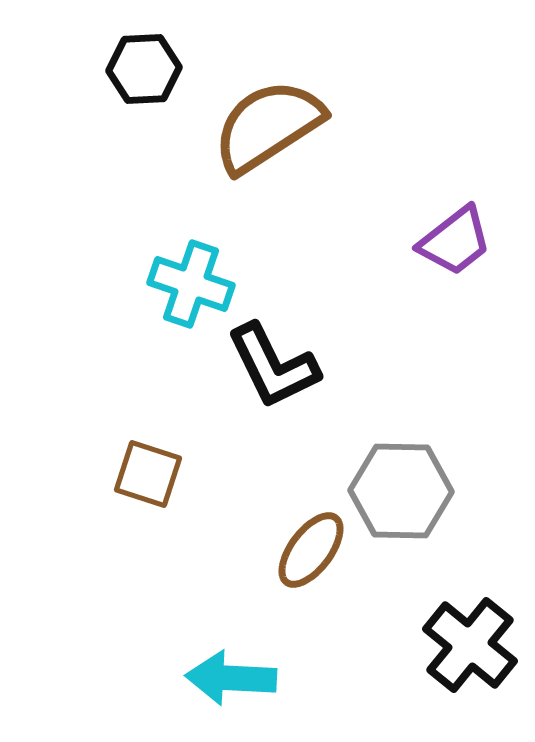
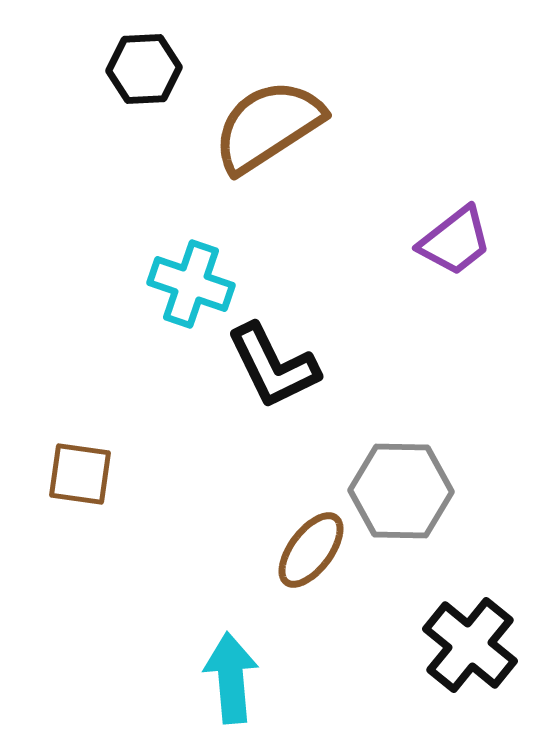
brown square: moved 68 px left; rotated 10 degrees counterclockwise
cyan arrow: rotated 82 degrees clockwise
